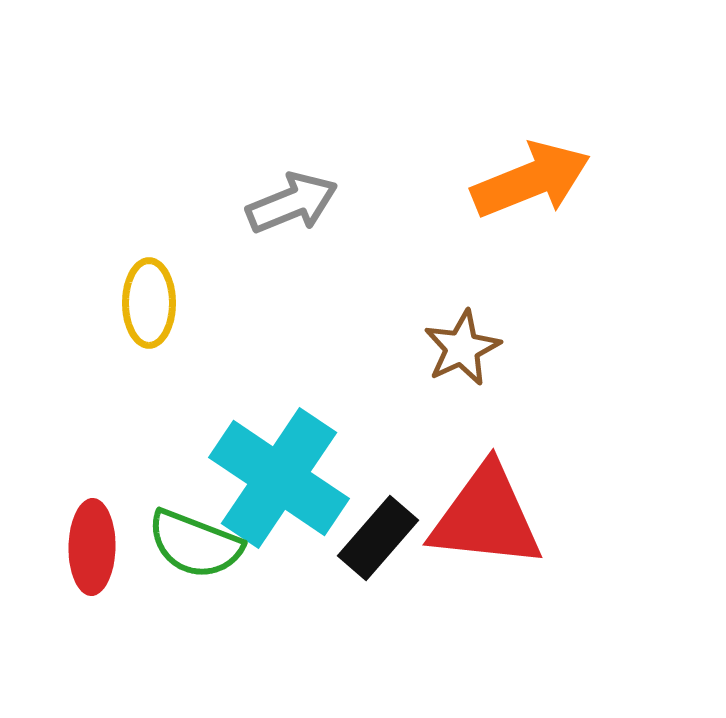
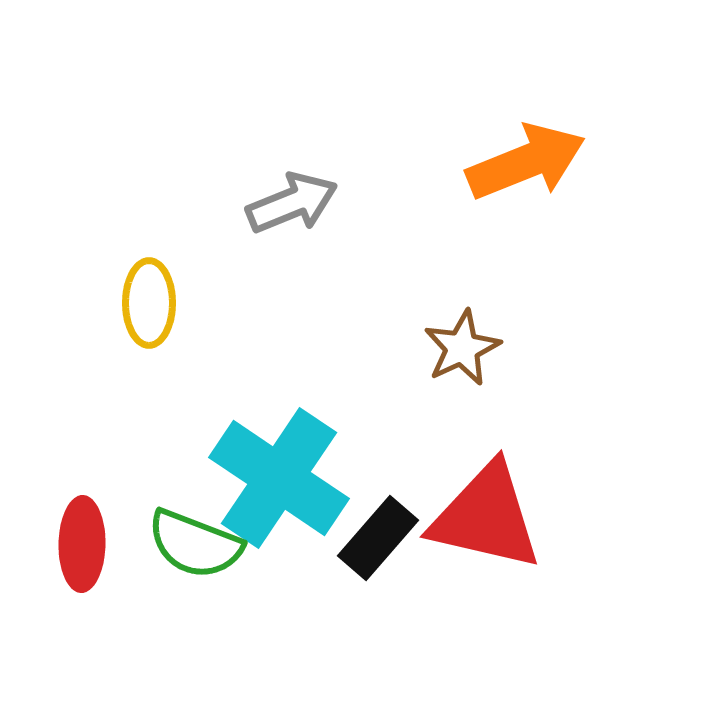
orange arrow: moved 5 px left, 18 px up
red triangle: rotated 7 degrees clockwise
red ellipse: moved 10 px left, 3 px up
